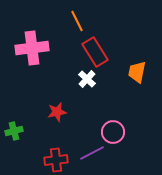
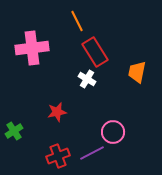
white cross: rotated 12 degrees counterclockwise
green cross: rotated 18 degrees counterclockwise
red cross: moved 2 px right, 4 px up; rotated 15 degrees counterclockwise
